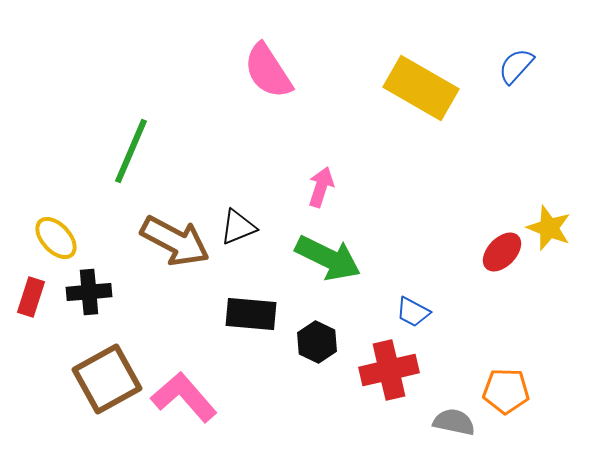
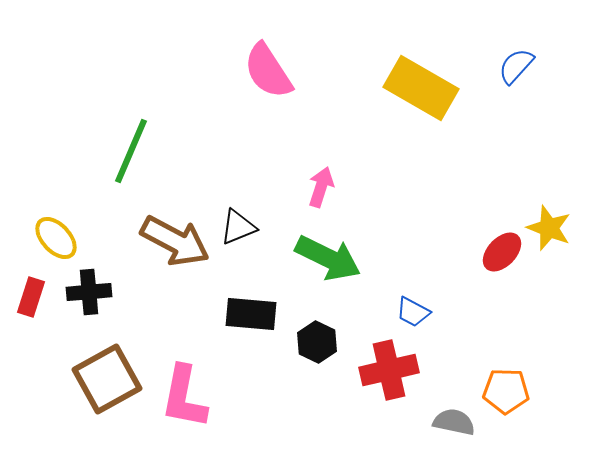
pink L-shape: rotated 128 degrees counterclockwise
